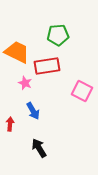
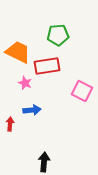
orange trapezoid: moved 1 px right
blue arrow: moved 1 px left, 1 px up; rotated 66 degrees counterclockwise
black arrow: moved 5 px right, 14 px down; rotated 36 degrees clockwise
